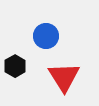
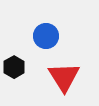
black hexagon: moved 1 px left, 1 px down
